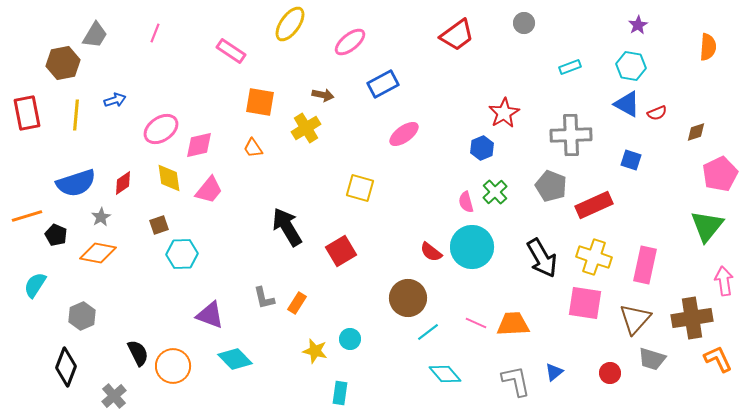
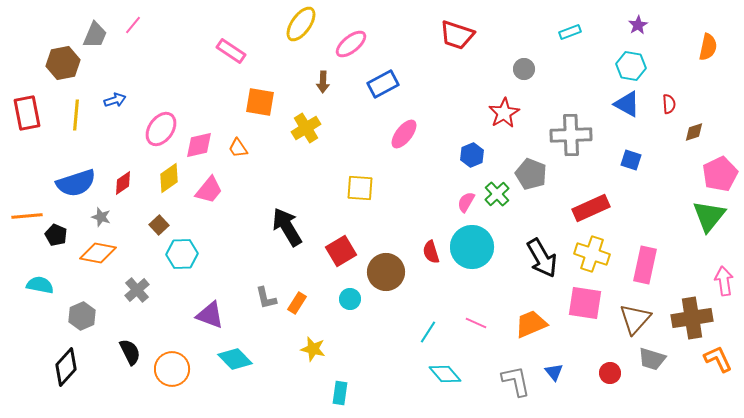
gray circle at (524, 23): moved 46 px down
yellow ellipse at (290, 24): moved 11 px right
pink line at (155, 33): moved 22 px left, 8 px up; rotated 18 degrees clockwise
gray trapezoid at (95, 35): rotated 8 degrees counterclockwise
red trapezoid at (457, 35): rotated 54 degrees clockwise
pink ellipse at (350, 42): moved 1 px right, 2 px down
orange semicircle at (708, 47): rotated 8 degrees clockwise
cyan rectangle at (570, 67): moved 35 px up
brown arrow at (323, 95): moved 13 px up; rotated 80 degrees clockwise
red semicircle at (657, 113): moved 12 px right, 9 px up; rotated 72 degrees counterclockwise
pink ellipse at (161, 129): rotated 20 degrees counterclockwise
brown diamond at (696, 132): moved 2 px left
pink ellipse at (404, 134): rotated 16 degrees counterclockwise
orange trapezoid at (253, 148): moved 15 px left
blue hexagon at (482, 148): moved 10 px left, 7 px down
yellow diamond at (169, 178): rotated 64 degrees clockwise
gray pentagon at (551, 186): moved 20 px left, 12 px up
yellow square at (360, 188): rotated 12 degrees counterclockwise
green cross at (495, 192): moved 2 px right, 2 px down
pink semicircle at (466, 202): rotated 45 degrees clockwise
red rectangle at (594, 205): moved 3 px left, 3 px down
orange line at (27, 216): rotated 12 degrees clockwise
gray star at (101, 217): rotated 24 degrees counterclockwise
brown square at (159, 225): rotated 24 degrees counterclockwise
green triangle at (707, 226): moved 2 px right, 10 px up
red semicircle at (431, 252): rotated 35 degrees clockwise
yellow cross at (594, 257): moved 2 px left, 3 px up
cyan semicircle at (35, 285): moved 5 px right; rotated 68 degrees clockwise
gray L-shape at (264, 298): moved 2 px right
brown circle at (408, 298): moved 22 px left, 26 px up
orange trapezoid at (513, 324): moved 18 px right; rotated 20 degrees counterclockwise
cyan line at (428, 332): rotated 20 degrees counterclockwise
cyan circle at (350, 339): moved 40 px up
yellow star at (315, 351): moved 2 px left, 2 px up
black semicircle at (138, 353): moved 8 px left, 1 px up
orange circle at (173, 366): moved 1 px left, 3 px down
black diamond at (66, 367): rotated 21 degrees clockwise
blue triangle at (554, 372): rotated 30 degrees counterclockwise
gray cross at (114, 396): moved 23 px right, 106 px up
